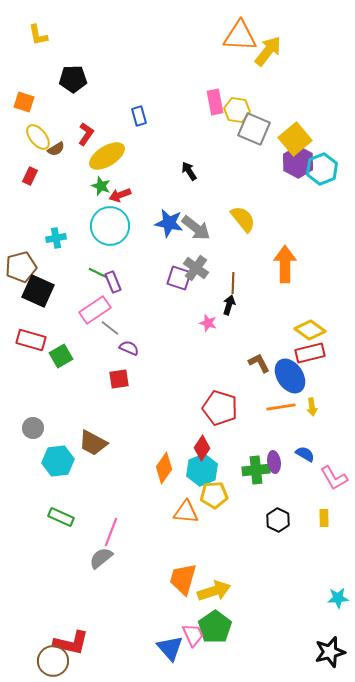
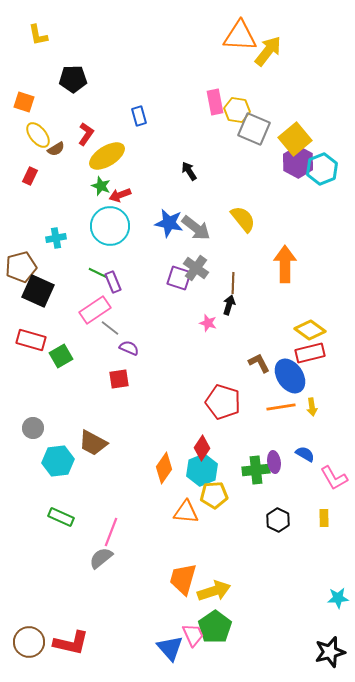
yellow ellipse at (38, 137): moved 2 px up
red pentagon at (220, 408): moved 3 px right, 6 px up
brown circle at (53, 661): moved 24 px left, 19 px up
